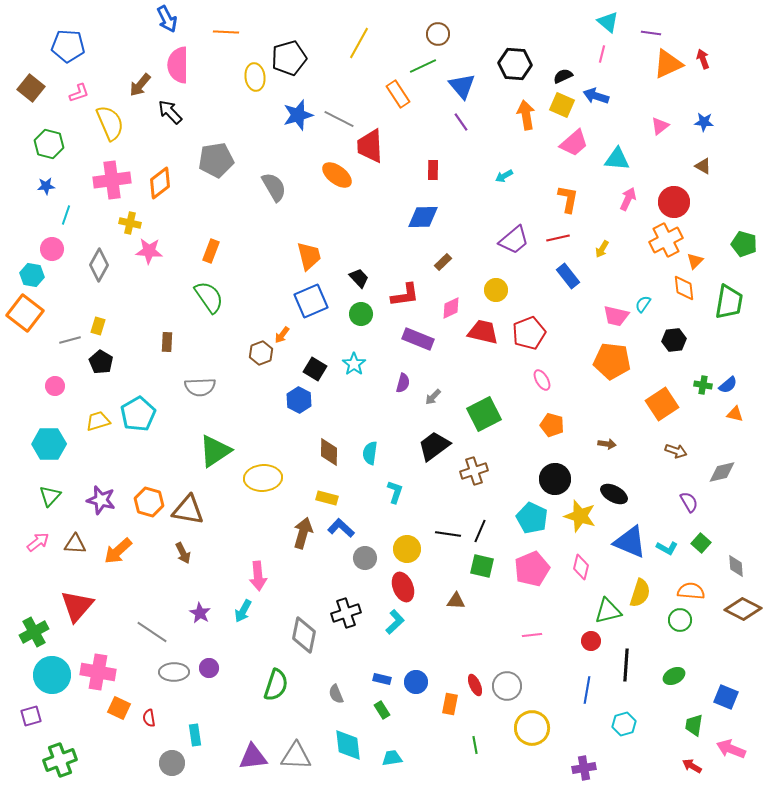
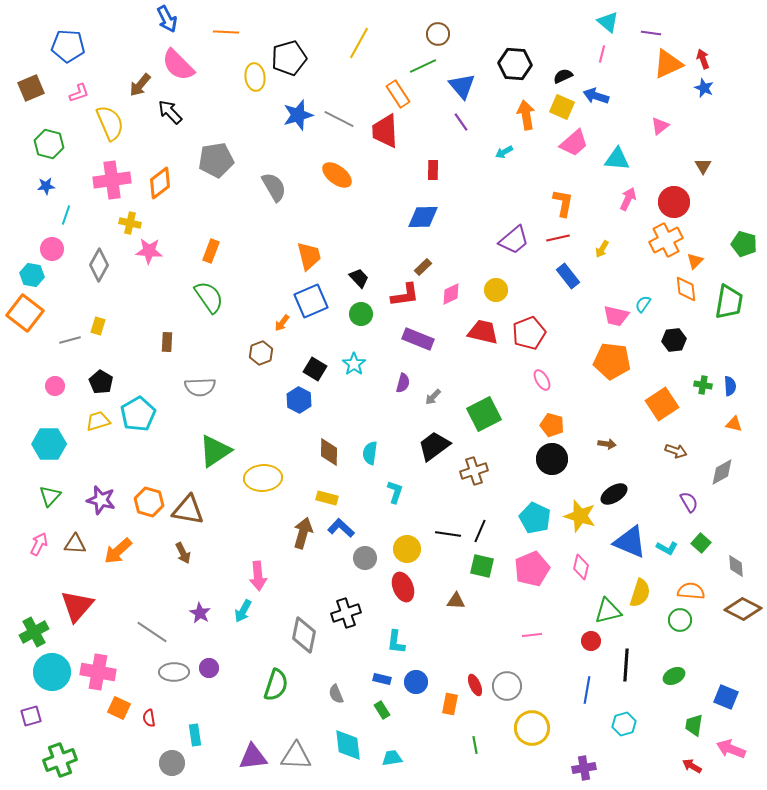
pink semicircle at (178, 65): rotated 45 degrees counterclockwise
brown square at (31, 88): rotated 28 degrees clockwise
yellow square at (562, 105): moved 2 px down
blue star at (704, 122): moved 34 px up; rotated 18 degrees clockwise
red trapezoid at (370, 146): moved 15 px right, 15 px up
brown triangle at (703, 166): rotated 30 degrees clockwise
cyan arrow at (504, 176): moved 24 px up
orange L-shape at (568, 199): moved 5 px left, 4 px down
brown rectangle at (443, 262): moved 20 px left, 5 px down
orange diamond at (684, 288): moved 2 px right, 1 px down
pink diamond at (451, 308): moved 14 px up
orange arrow at (282, 335): moved 12 px up
black pentagon at (101, 362): moved 20 px down
blue semicircle at (728, 385): moved 2 px right, 1 px down; rotated 54 degrees counterclockwise
orange triangle at (735, 414): moved 1 px left, 10 px down
gray diamond at (722, 472): rotated 16 degrees counterclockwise
black circle at (555, 479): moved 3 px left, 20 px up
black ellipse at (614, 494): rotated 60 degrees counterclockwise
cyan pentagon at (532, 518): moved 3 px right
pink arrow at (38, 542): moved 1 px right, 2 px down; rotated 25 degrees counterclockwise
cyan L-shape at (395, 622): moved 1 px right, 20 px down; rotated 140 degrees clockwise
cyan circle at (52, 675): moved 3 px up
